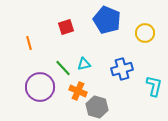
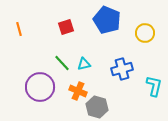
orange line: moved 10 px left, 14 px up
green line: moved 1 px left, 5 px up
